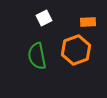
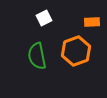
orange rectangle: moved 4 px right
orange hexagon: moved 1 px down
